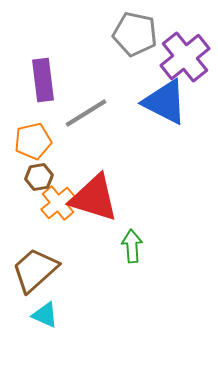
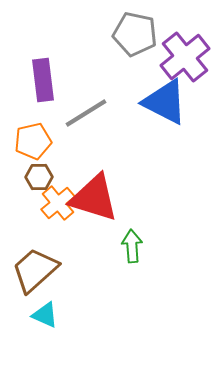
brown hexagon: rotated 8 degrees clockwise
